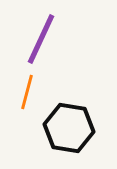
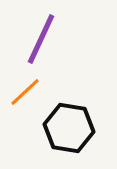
orange line: moved 2 px left; rotated 32 degrees clockwise
